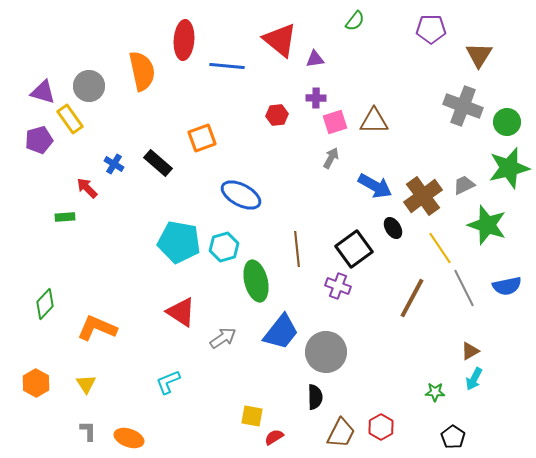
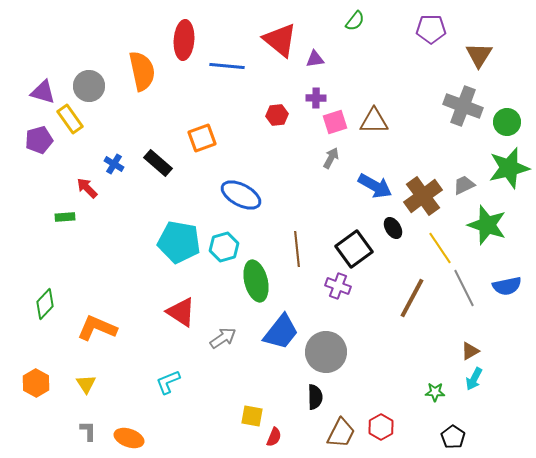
red semicircle at (274, 437): rotated 144 degrees clockwise
